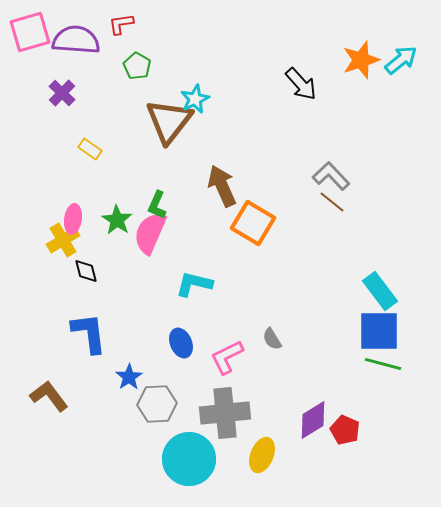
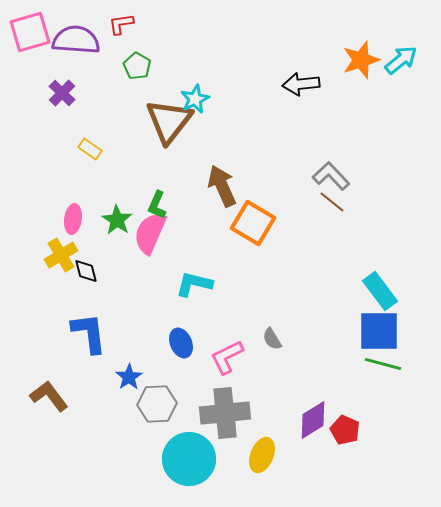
black arrow: rotated 126 degrees clockwise
yellow cross: moved 2 px left, 15 px down
